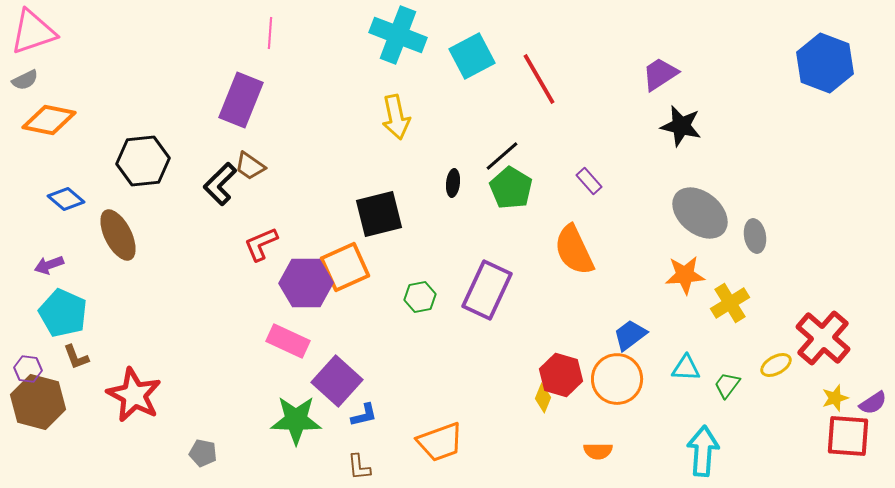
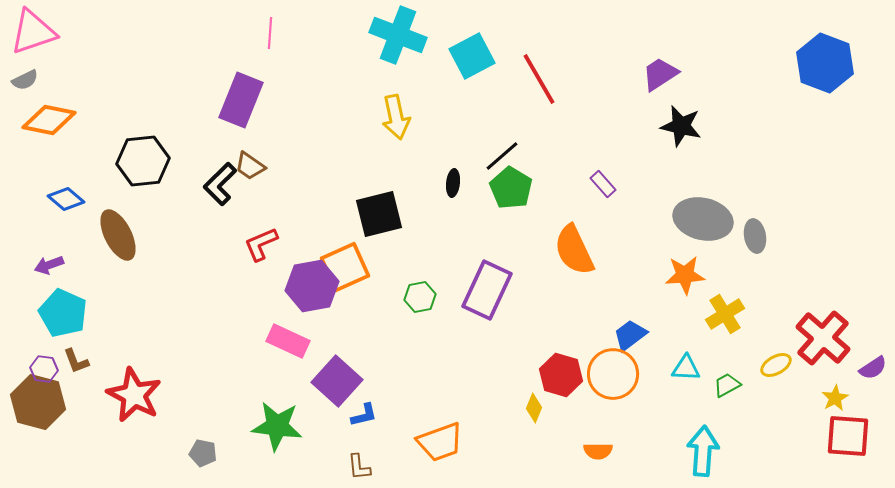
purple rectangle at (589, 181): moved 14 px right, 3 px down
gray ellipse at (700, 213): moved 3 px right, 6 px down; rotated 26 degrees counterclockwise
purple hexagon at (306, 283): moved 6 px right, 3 px down; rotated 9 degrees counterclockwise
yellow cross at (730, 303): moved 5 px left, 11 px down
brown L-shape at (76, 357): moved 4 px down
purple hexagon at (28, 369): moved 16 px right
orange circle at (617, 379): moved 4 px left, 5 px up
green trapezoid at (727, 385): rotated 24 degrees clockwise
yellow diamond at (543, 398): moved 9 px left, 10 px down
yellow star at (835, 398): rotated 12 degrees counterclockwise
purple semicircle at (873, 403): moved 35 px up
green star at (296, 420): moved 19 px left, 6 px down; rotated 6 degrees clockwise
